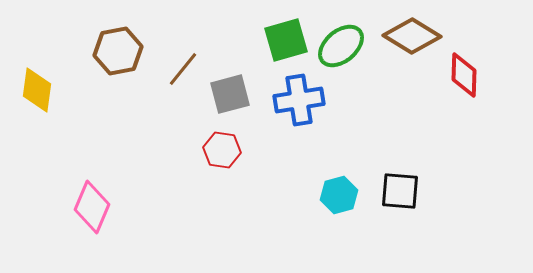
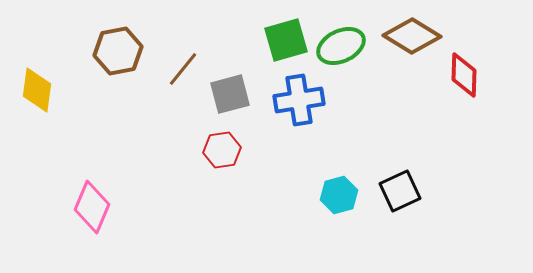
green ellipse: rotated 15 degrees clockwise
red hexagon: rotated 18 degrees counterclockwise
black square: rotated 30 degrees counterclockwise
